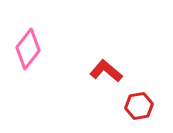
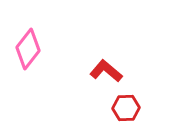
red hexagon: moved 13 px left, 2 px down; rotated 8 degrees clockwise
